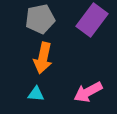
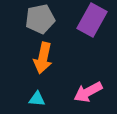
purple rectangle: rotated 8 degrees counterclockwise
cyan triangle: moved 1 px right, 5 px down
